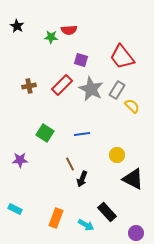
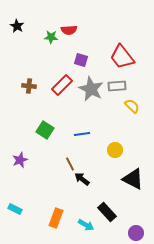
brown cross: rotated 16 degrees clockwise
gray rectangle: moved 4 px up; rotated 54 degrees clockwise
green square: moved 3 px up
yellow circle: moved 2 px left, 5 px up
purple star: rotated 21 degrees counterclockwise
black arrow: rotated 105 degrees clockwise
